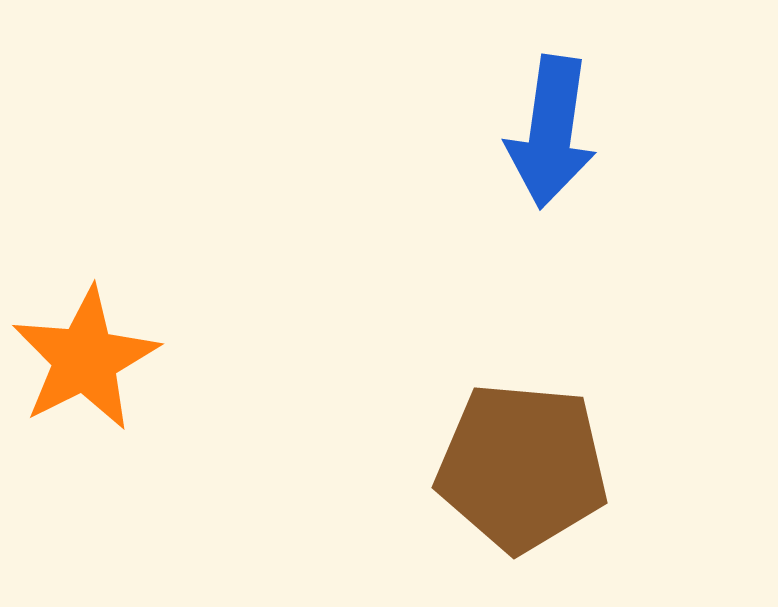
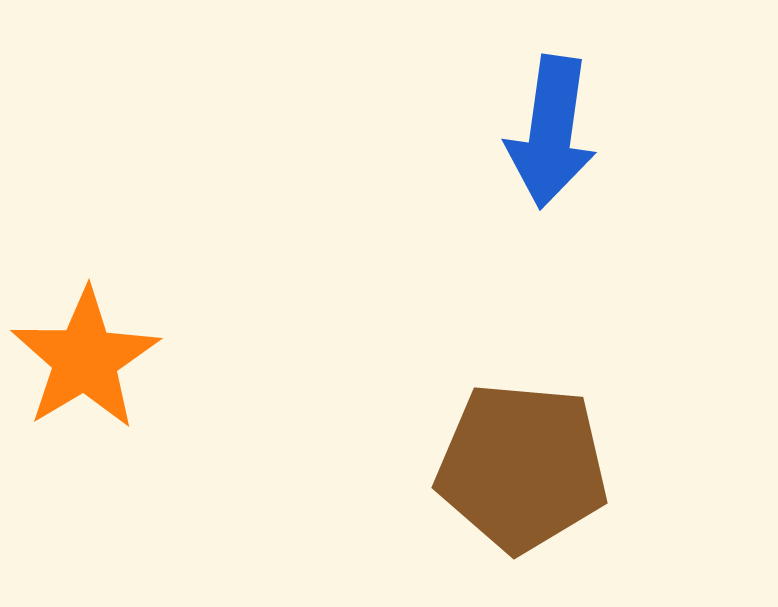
orange star: rotated 4 degrees counterclockwise
